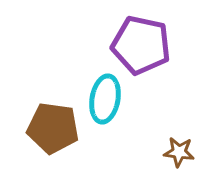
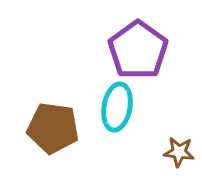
purple pentagon: moved 3 px left, 5 px down; rotated 24 degrees clockwise
cyan ellipse: moved 12 px right, 8 px down
